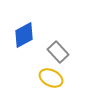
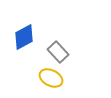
blue diamond: moved 2 px down
